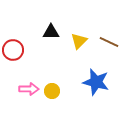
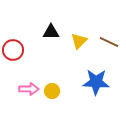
blue star: rotated 12 degrees counterclockwise
